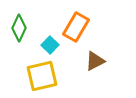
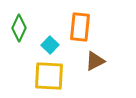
orange rectangle: moved 4 px right; rotated 24 degrees counterclockwise
yellow square: moved 7 px right; rotated 16 degrees clockwise
